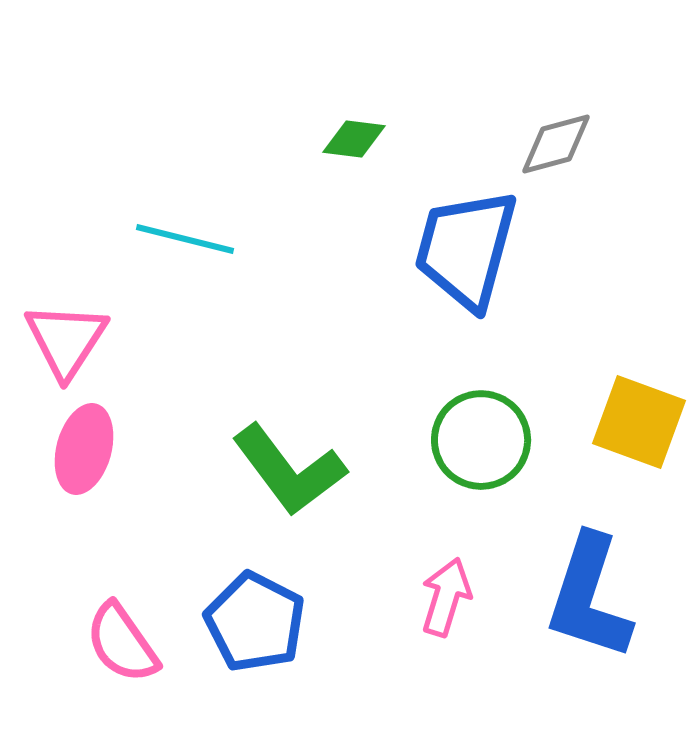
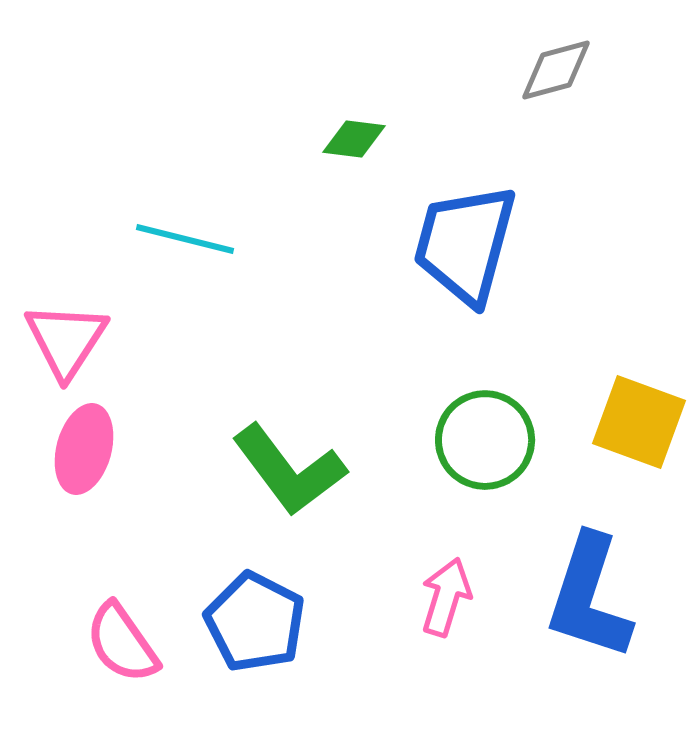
gray diamond: moved 74 px up
blue trapezoid: moved 1 px left, 5 px up
green circle: moved 4 px right
